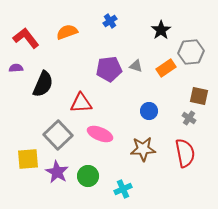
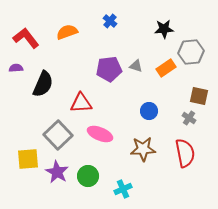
blue cross: rotated 16 degrees counterclockwise
black star: moved 3 px right, 1 px up; rotated 30 degrees clockwise
